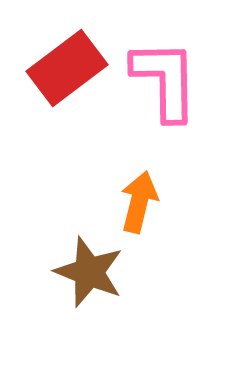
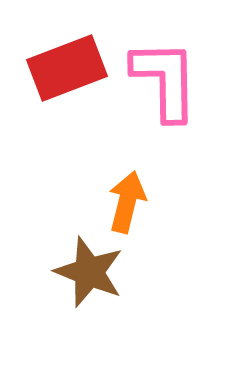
red rectangle: rotated 16 degrees clockwise
orange arrow: moved 12 px left
